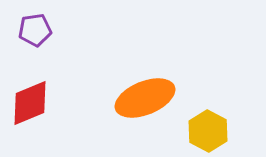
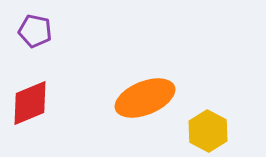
purple pentagon: moved 1 px down; rotated 20 degrees clockwise
